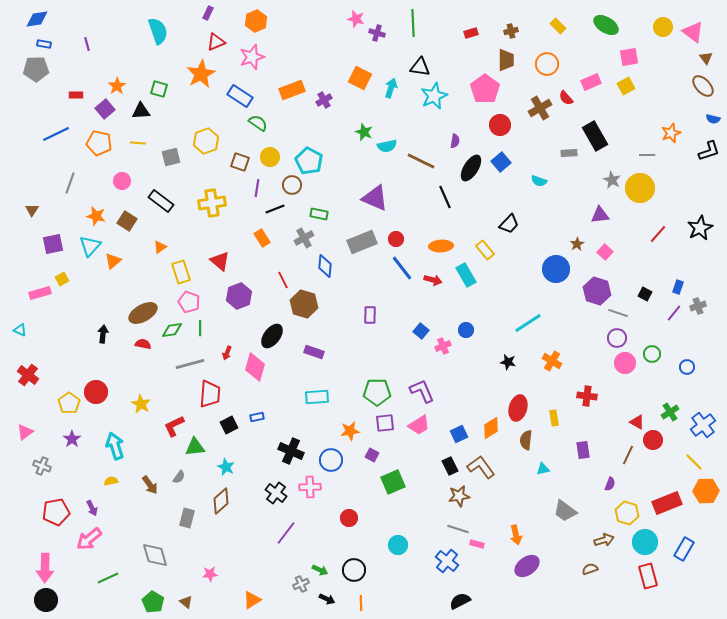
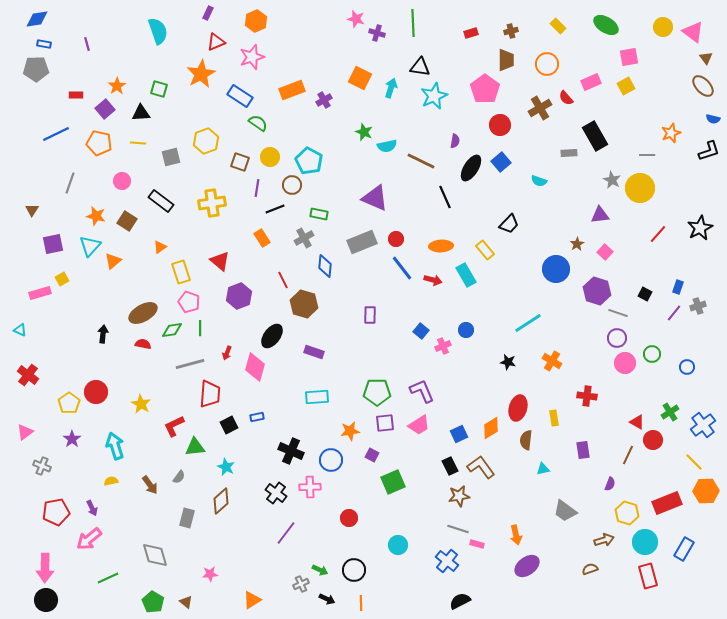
black triangle at (141, 111): moved 2 px down
